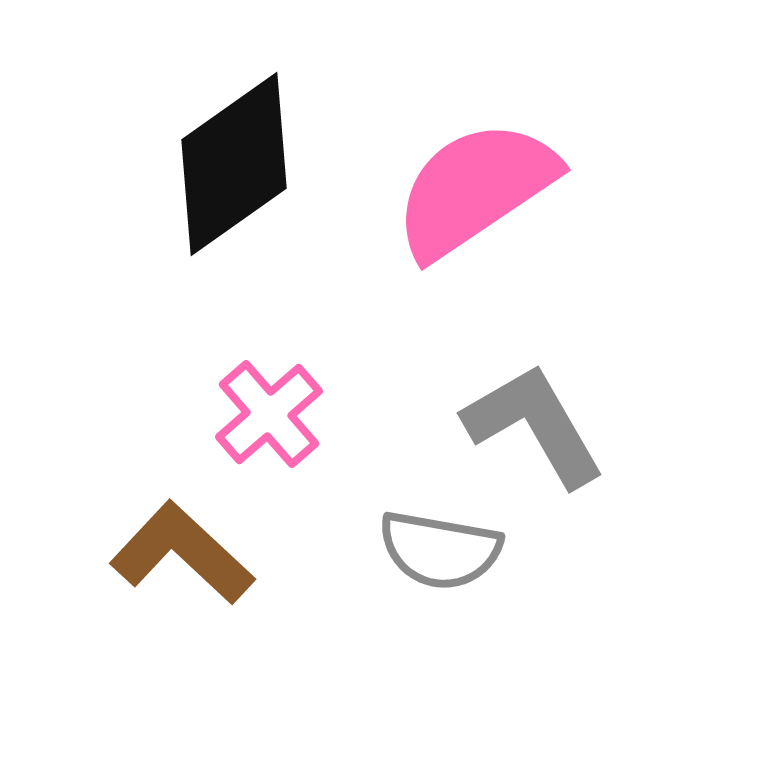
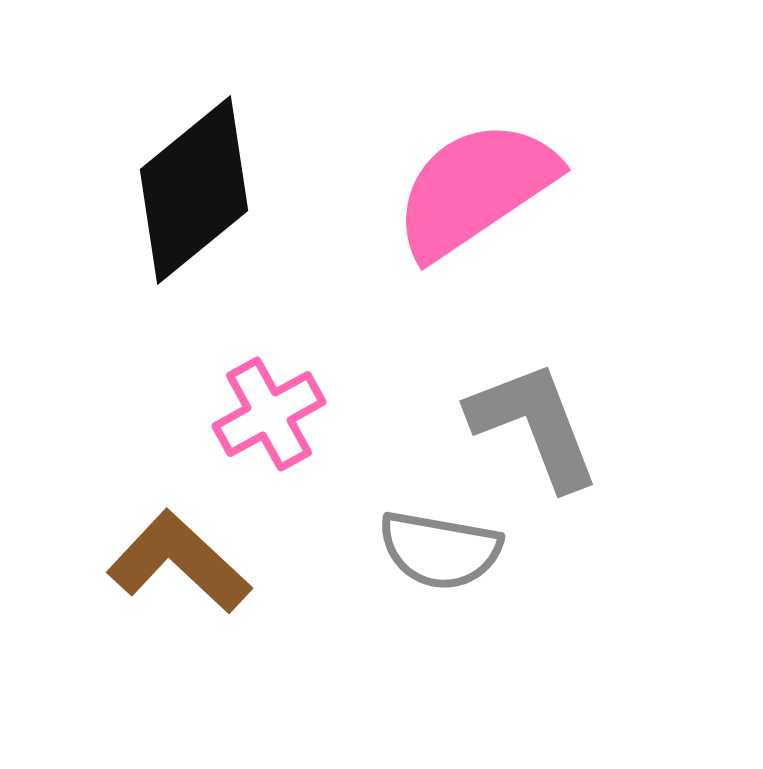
black diamond: moved 40 px left, 26 px down; rotated 4 degrees counterclockwise
pink cross: rotated 12 degrees clockwise
gray L-shape: rotated 9 degrees clockwise
brown L-shape: moved 3 px left, 9 px down
